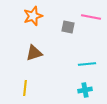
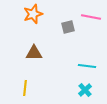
orange star: moved 2 px up
gray square: rotated 24 degrees counterclockwise
brown triangle: rotated 18 degrees clockwise
cyan line: moved 2 px down; rotated 12 degrees clockwise
cyan cross: rotated 32 degrees counterclockwise
